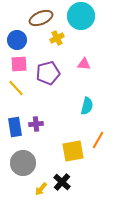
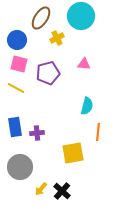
brown ellipse: rotated 35 degrees counterclockwise
pink square: rotated 18 degrees clockwise
yellow line: rotated 18 degrees counterclockwise
purple cross: moved 1 px right, 9 px down
orange line: moved 8 px up; rotated 24 degrees counterclockwise
yellow square: moved 2 px down
gray circle: moved 3 px left, 4 px down
black cross: moved 9 px down
